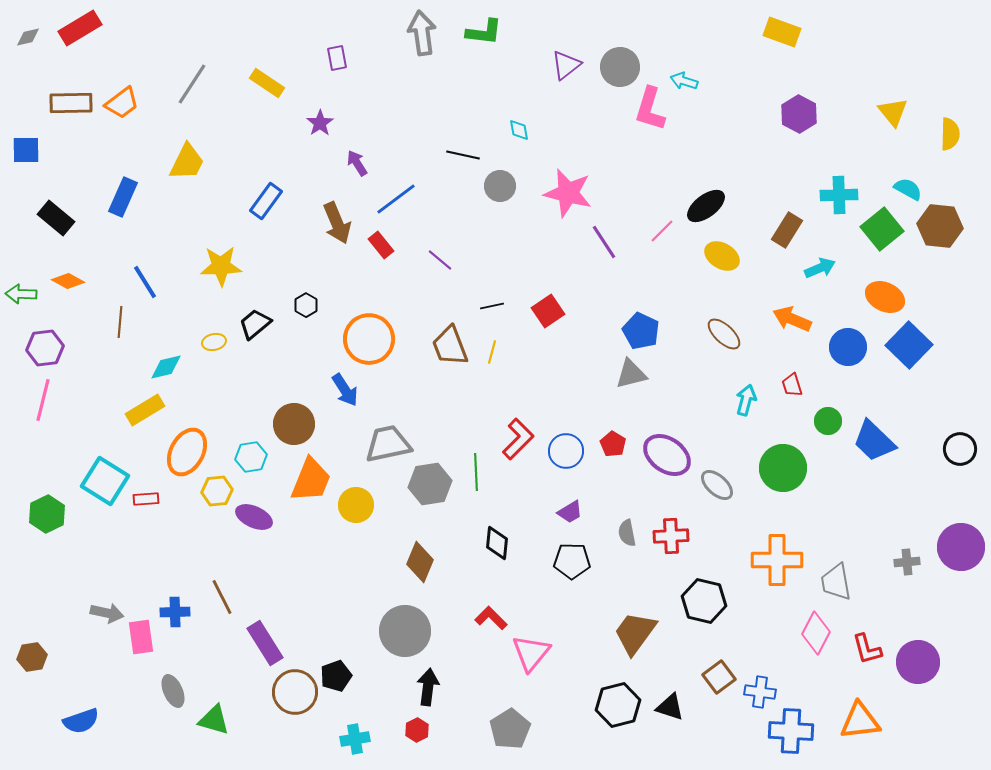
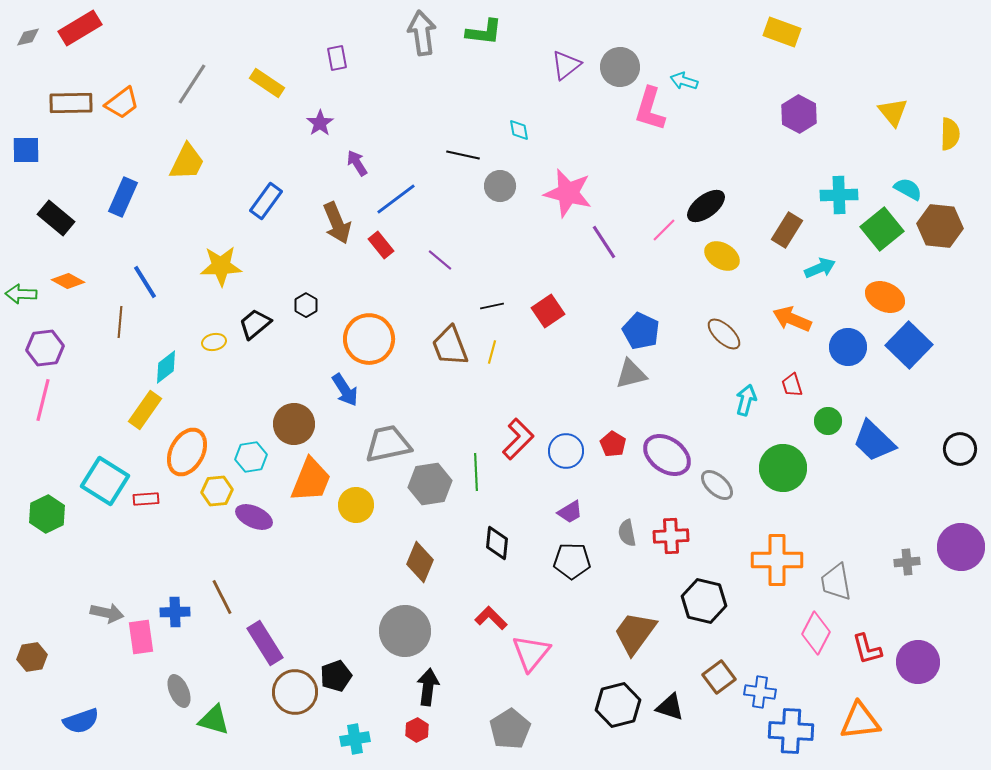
pink line at (662, 231): moved 2 px right, 1 px up
cyan diamond at (166, 367): rotated 24 degrees counterclockwise
yellow rectangle at (145, 410): rotated 24 degrees counterclockwise
gray ellipse at (173, 691): moved 6 px right
